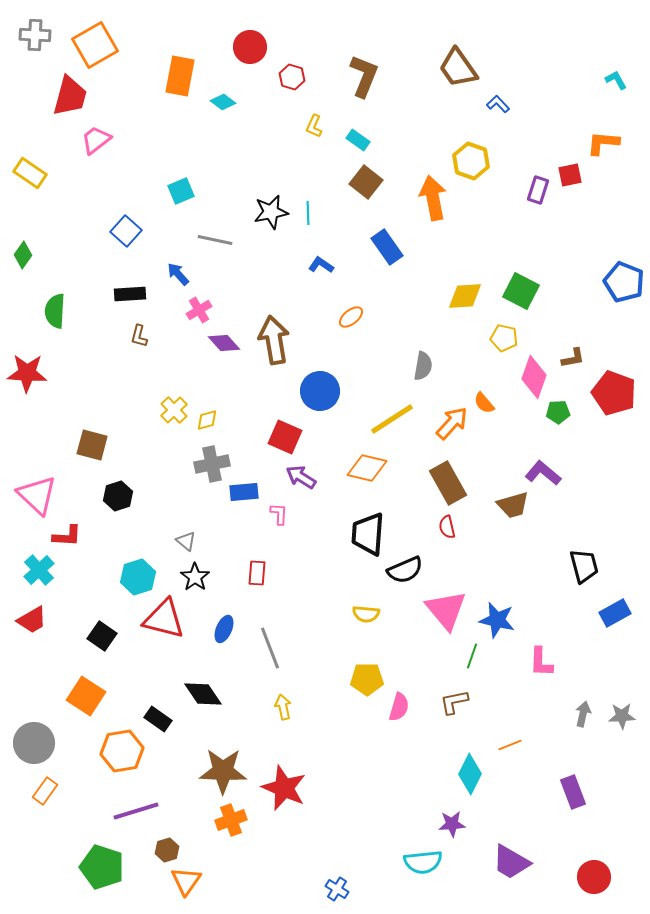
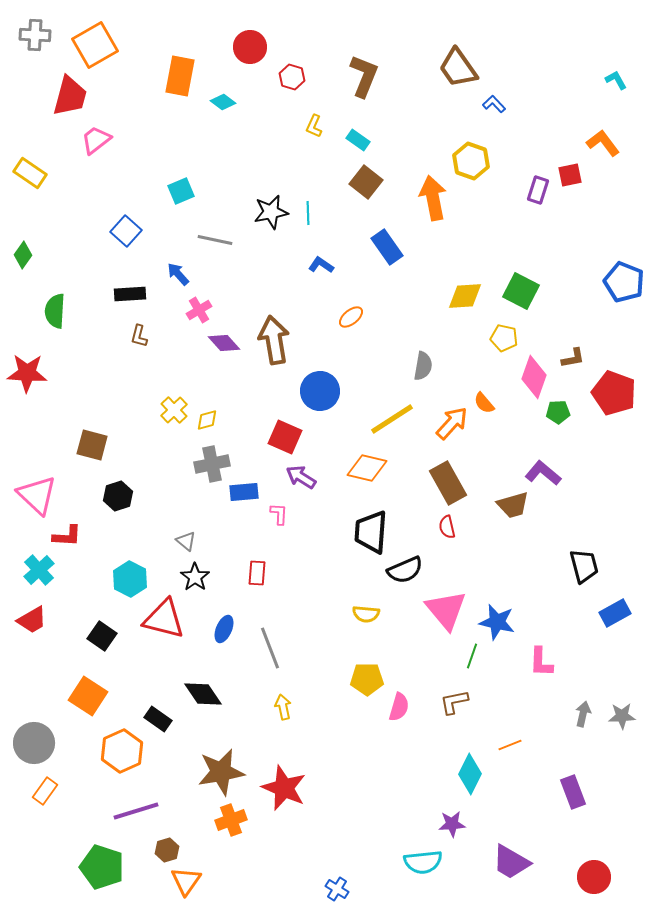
blue L-shape at (498, 104): moved 4 px left
orange L-shape at (603, 143): rotated 48 degrees clockwise
black trapezoid at (368, 534): moved 3 px right, 2 px up
cyan hexagon at (138, 577): moved 8 px left, 2 px down; rotated 16 degrees counterclockwise
blue star at (497, 620): moved 2 px down
orange square at (86, 696): moved 2 px right
orange hexagon at (122, 751): rotated 15 degrees counterclockwise
brown star at (223, 771): moved 2 px left, 1 px down; rotated 12 degrees counterclockwise
